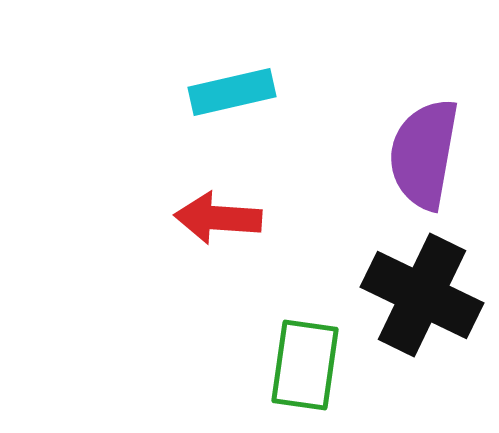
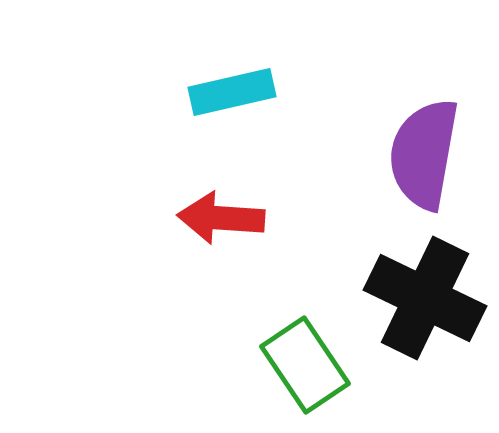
red arrow: moved 3 px right
black cross: moved 3 px right, 3 px down
green rectangle: rotated 42 degrees counterclockwise
